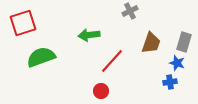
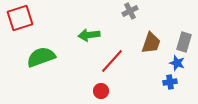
red square: moved 3 px left, 5 px up
